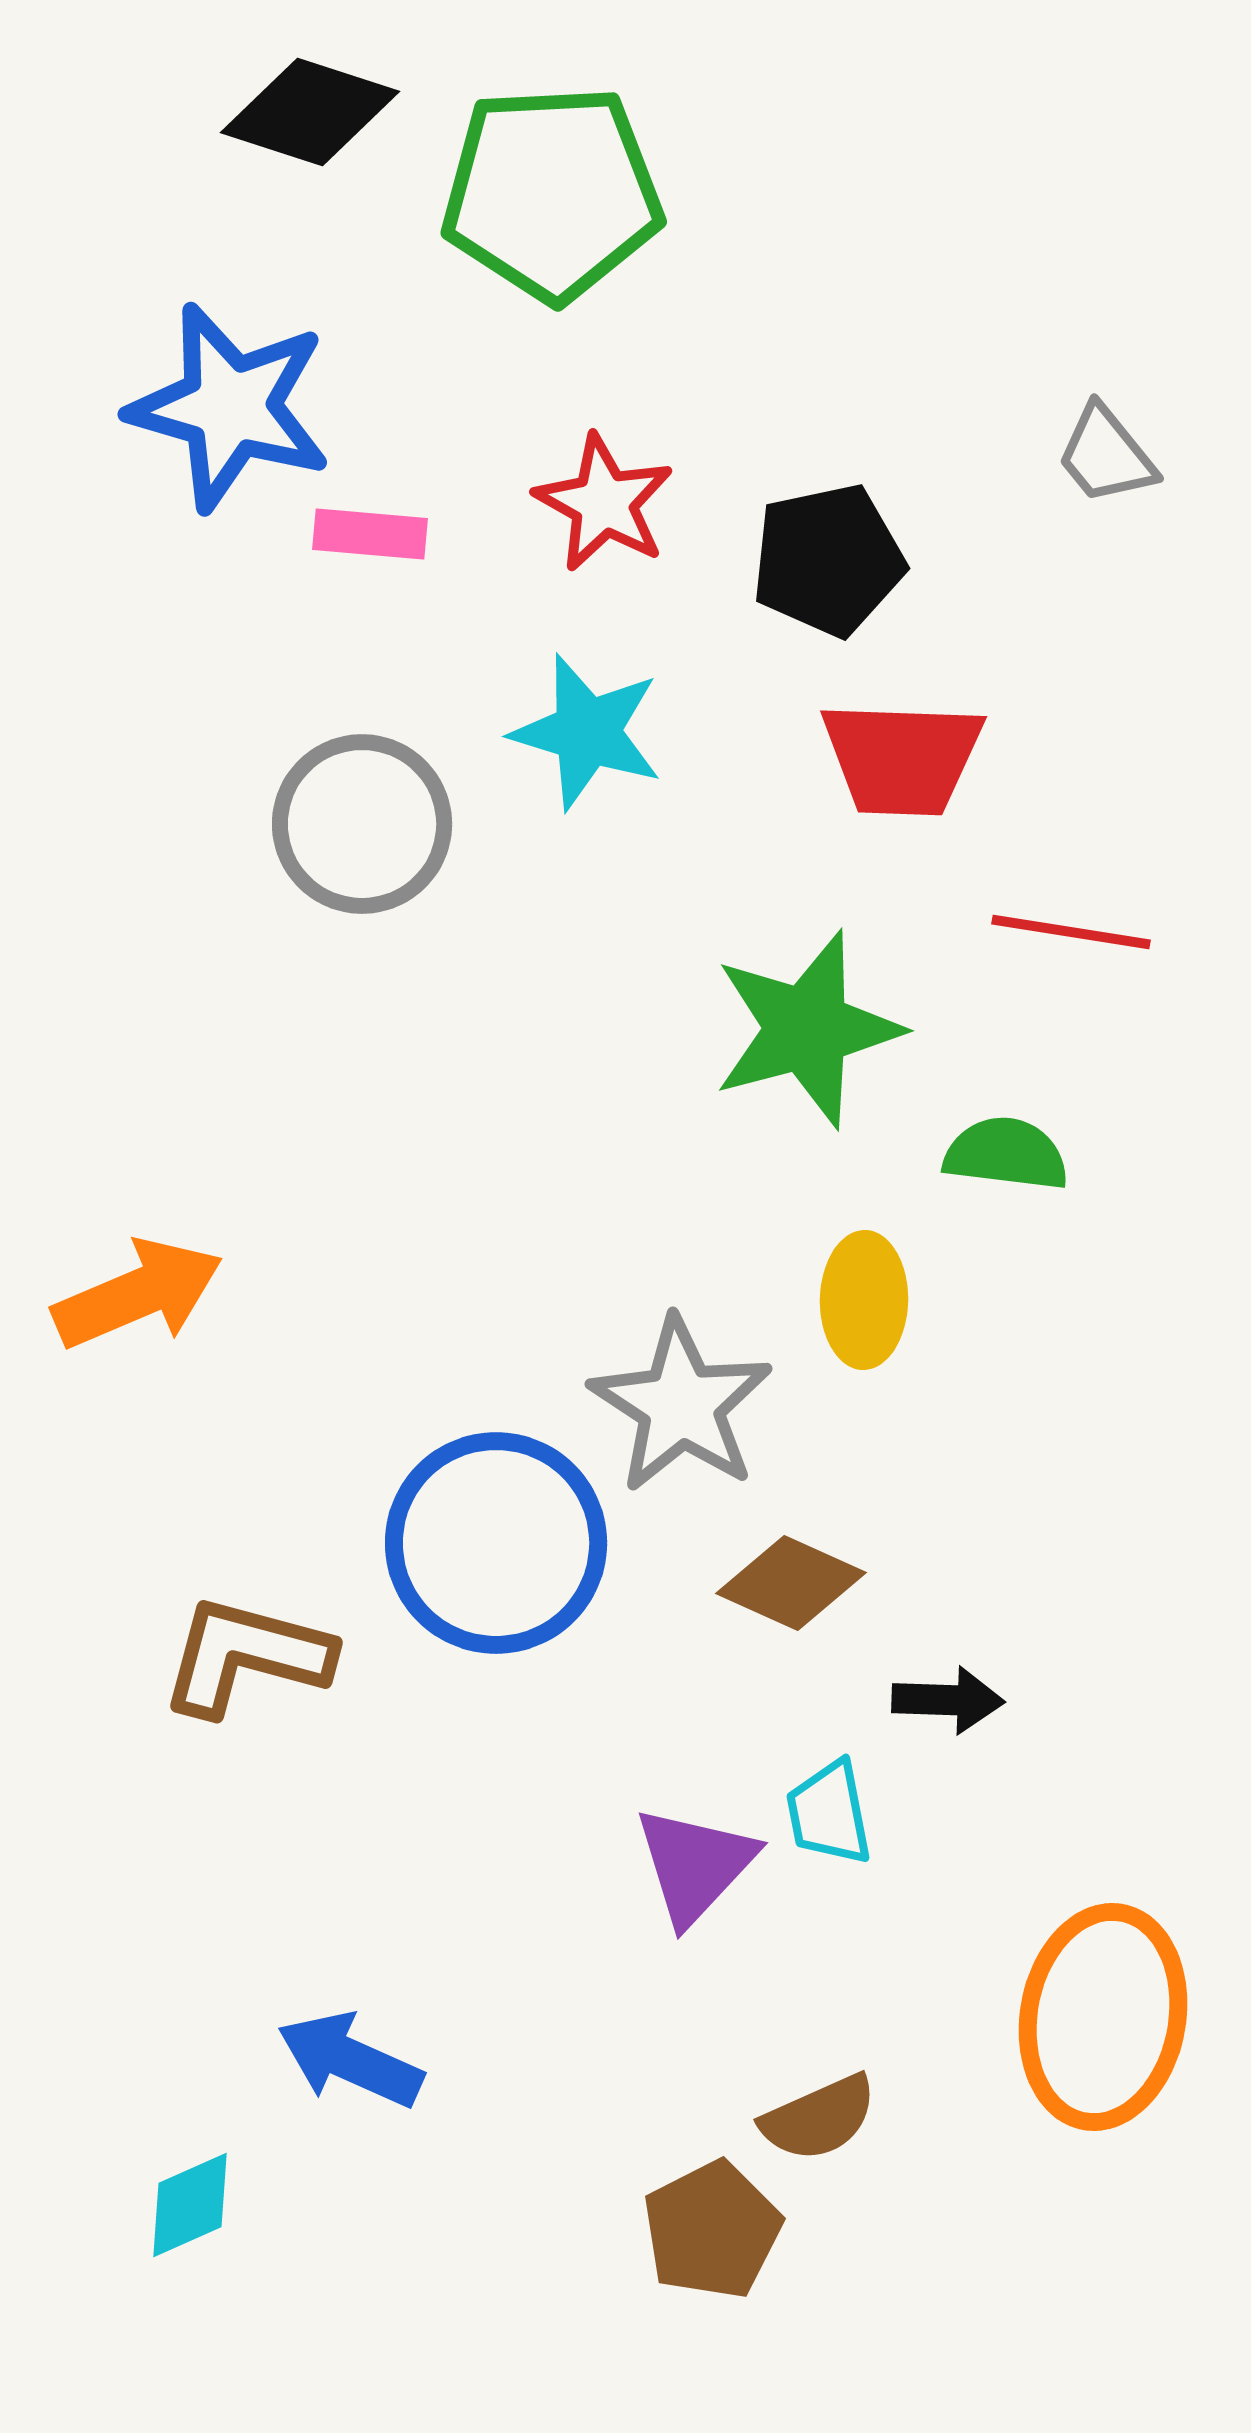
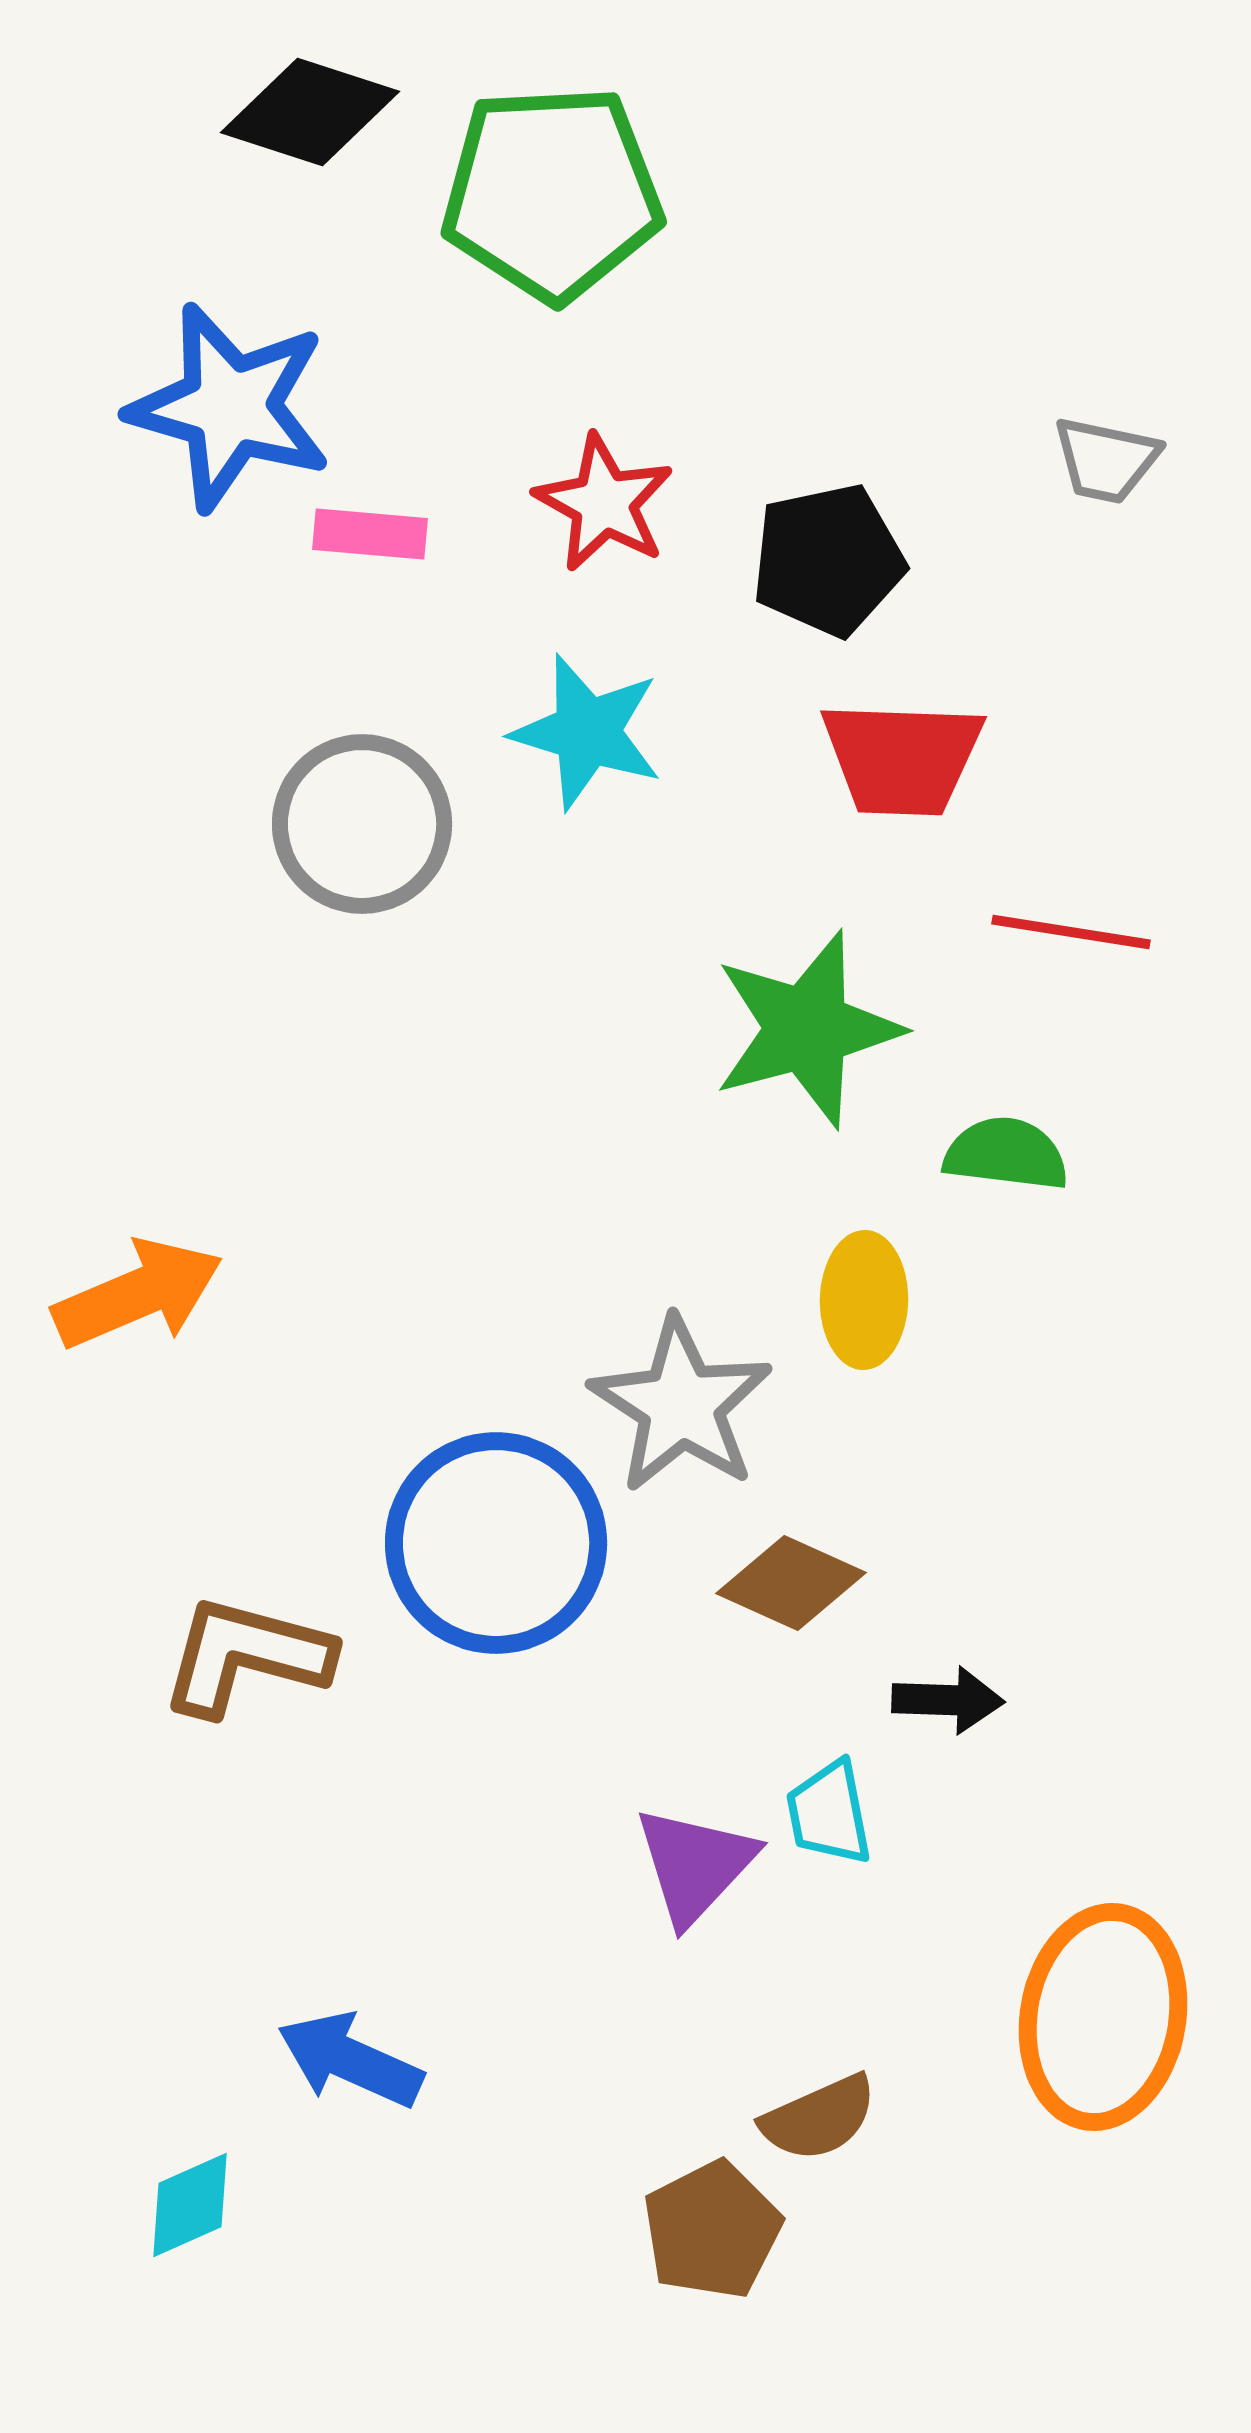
gray trapezoid: moved 5 px down; rotated 39 degrees counterclockwise
